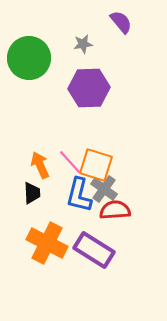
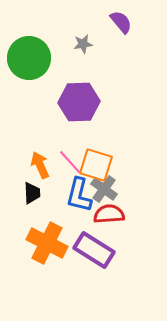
purple hexagon: moved 10 px left, 14 px down
red semicircle: moved 6 px left, 4 px down
